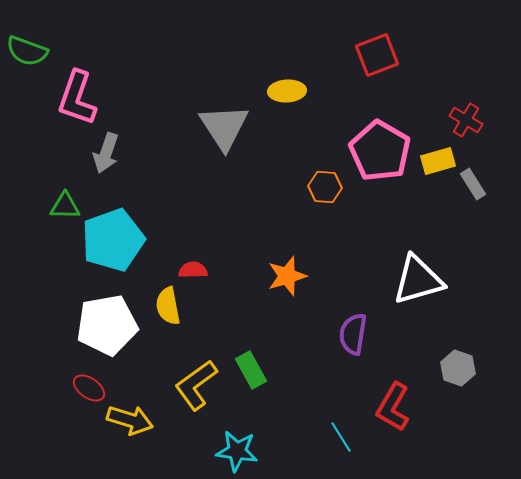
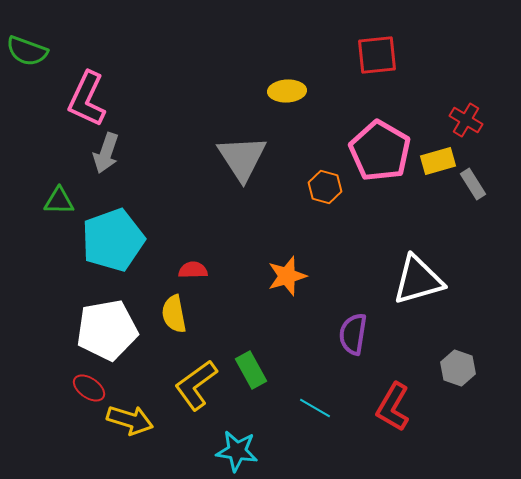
red square: rotated 15 degrees clockwise
pink L-shape: moved 10 px right, 1 px down; rotated 6 degrees clockwise
gray triangle: moved 18 px right, 31 px down
orange hexagon: rotated 12 degrees clockwise
green triangle: moved 6 px left, 5 px up
yellow semicircle: moved 6 px right, 8 px down
white pentagon: moved 5 px down
cyan line: moved 26 px left, 29 px up; rotated 28 degrees counterclockwise
